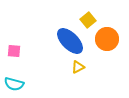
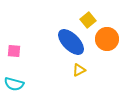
blue ellipse: moved 1 px right, 1 px down
yellow triangle: moved 1 px right, 3 px down
